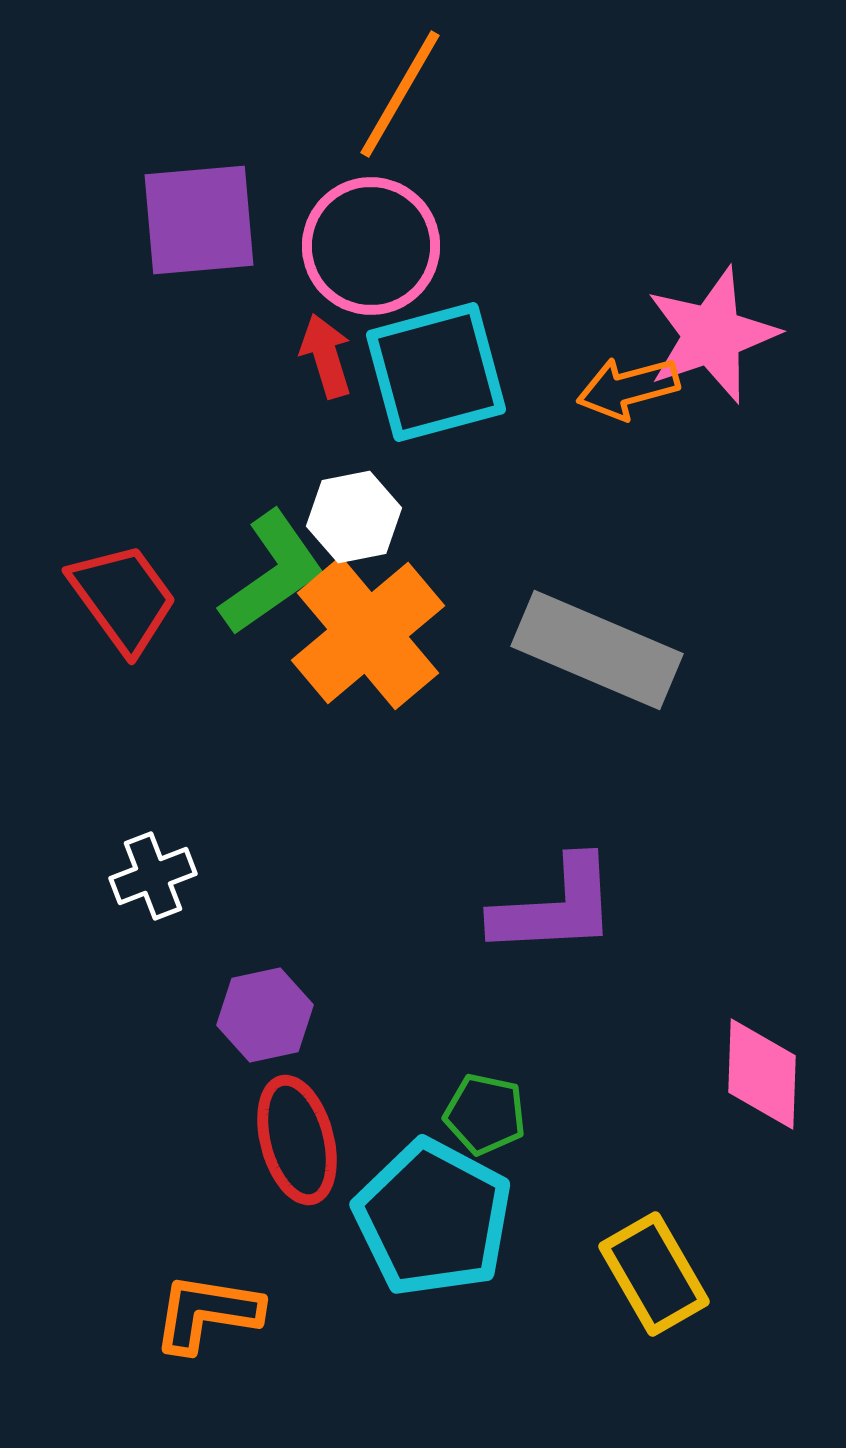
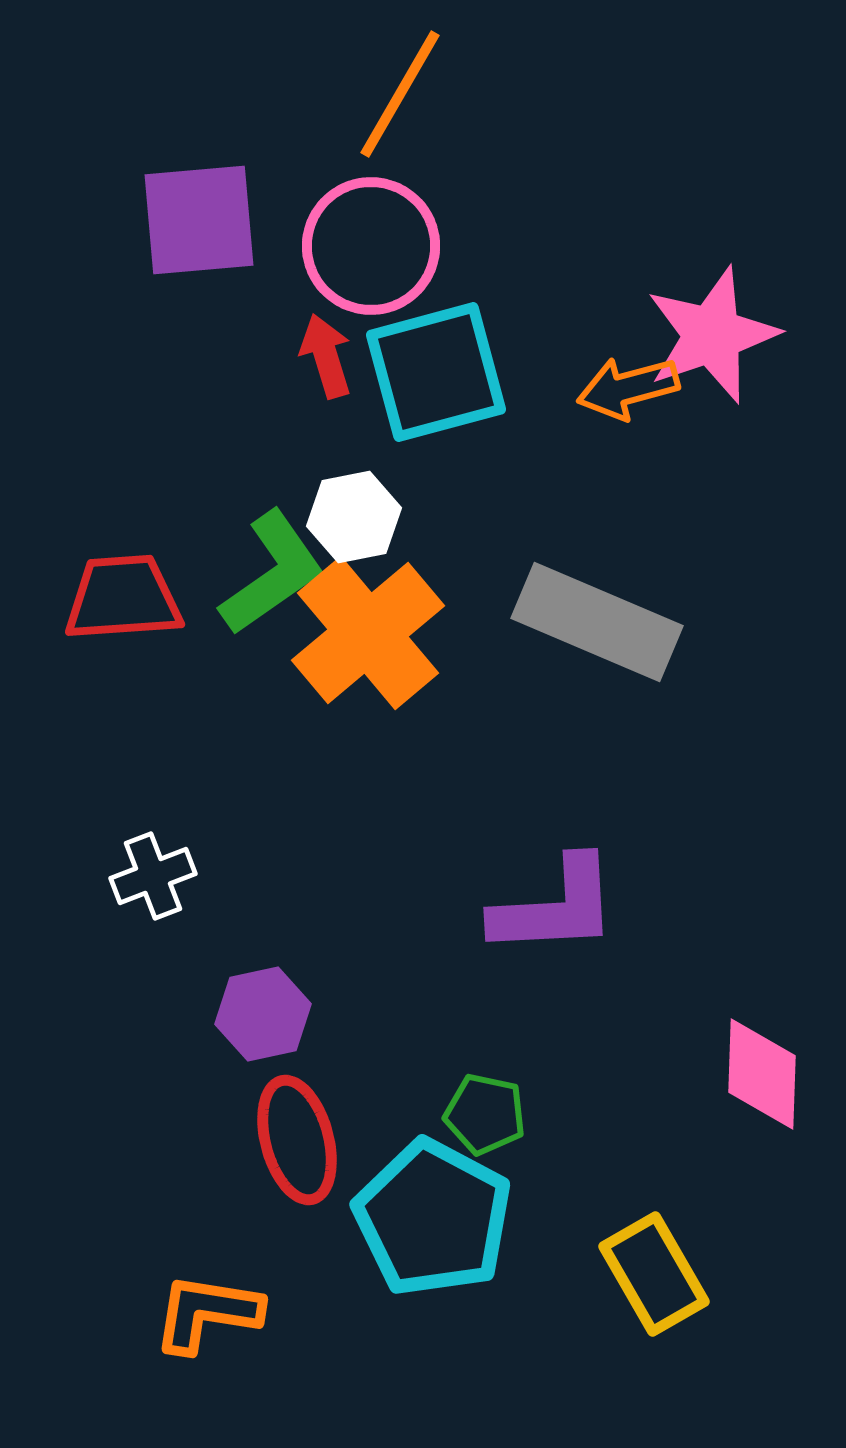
red trapezoid: rotated 58 degrees counterclockwise
gray rectangle: moved 28 px up
purple hexagon: moved 2 px left, 1 px up
